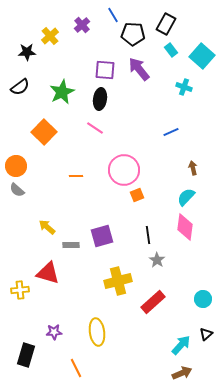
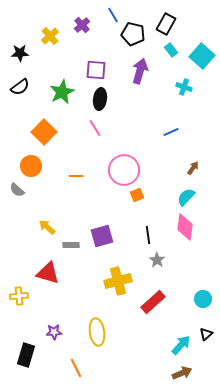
black pentagon at (133, 34): rotated 10 degrees clockwise
black star at (27, 52): moved 7 px left, 1 px down
purple arrow at (139, 69): moved 1 px right, 2 px down; rotated 55 degrees clockwise
purple square at (105, 70): moved 9 px left
pink line at (95, 128): rotated 24 degrees clockwise
orange circle at (16, 166): moved 15 px right
brown arrow at (193, 168): rotated 48 degrees clockwise
yellow cross at (20, 290): moved 1 px left, 6 px down
